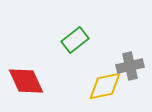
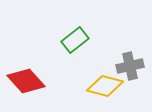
red diamond: rotated 18 degrees counterclockwise
yellow diamond: rotated 27 degrees clockwise
